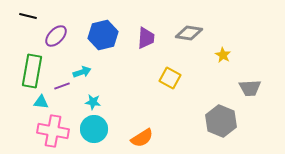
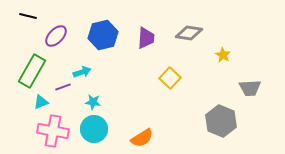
green rectangle: rotated 20 degrees clockwise
yellow square: rotated 15 degrees clockwise
purple line: moved 1 px right, 1 px down
cyan triangle: rotated 28 degrees counterclockwise
